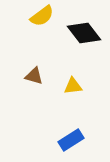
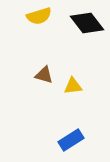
yellow semicircle: moved 3 px left; rotated 20 degrees clockwise
black diamond: moved 3 px right, 10 px up
brown triangle: moved 10 px right, 1 px up
